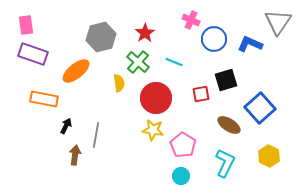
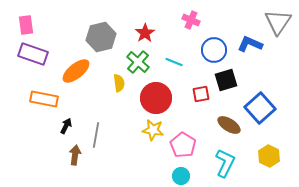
blue circle: moved 11 px down
